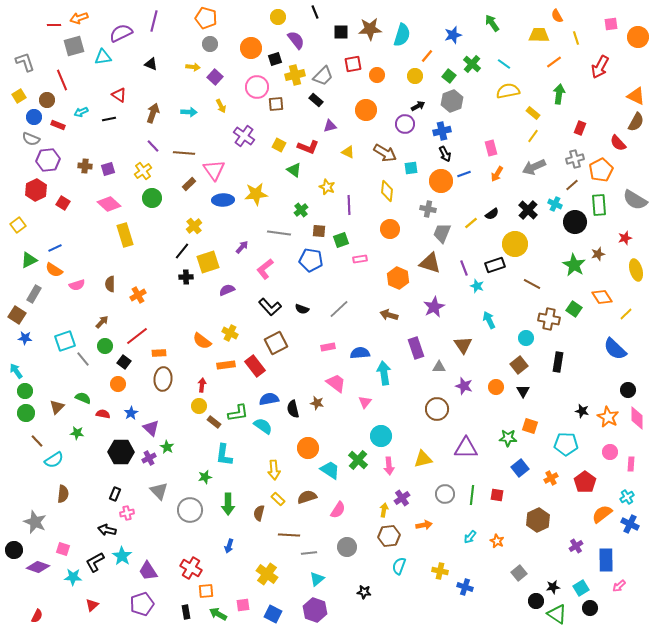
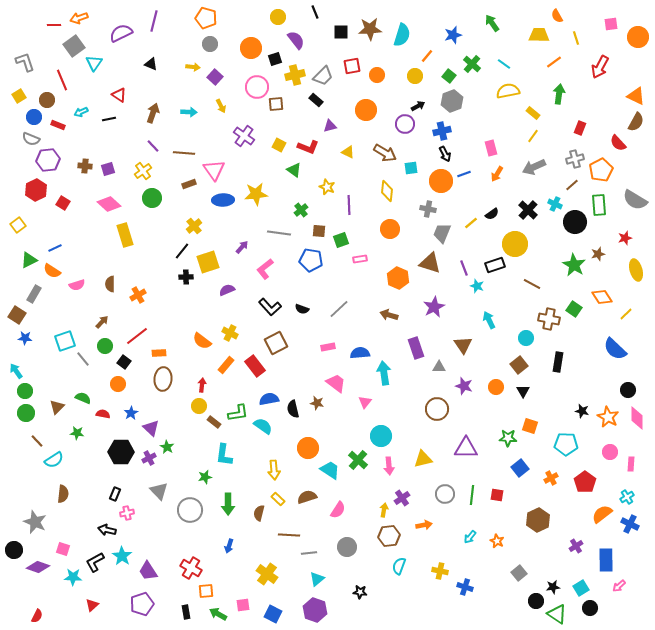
gray square at (74, 46): rotated 20 degrees counterclockwise
cyan triangle at (103, 57): moved 9 px left, 6 px down; rotated 48 degrees counterclockwise
red square at (353, 64): moved 1 px left, 2 px down
brown rectangle at (189, 184): rotated 24 degrees clockwise
orange semicircle at (54, 270): moved 2 px left, 1 px down
orange rectangle at (226, 365): rotated 42 degrees counterclockwise
black star at (364, 592): moved 4 px left
